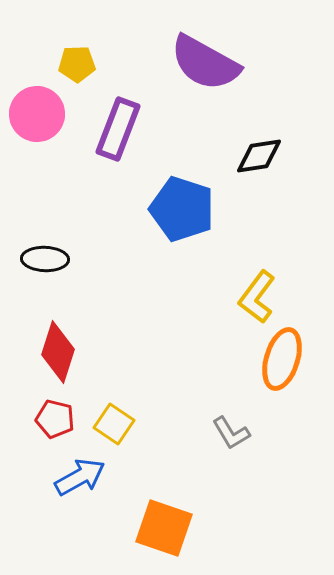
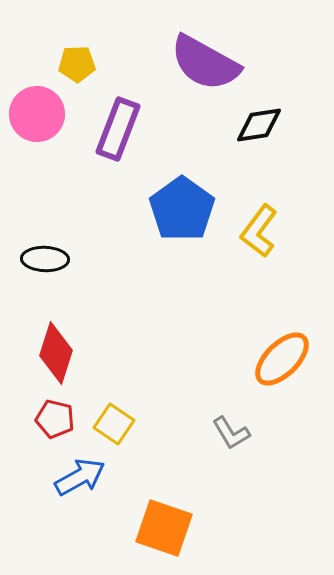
black diamond: moved 31 px up
blue pentagon: rotated 18 degrees clockwise
yellow L-shape: moved 2 px right, 66 px up
red diamond: moved 2 px left, 1 px down
orange ellipse: rotated 28 degrees clockwise
